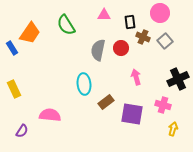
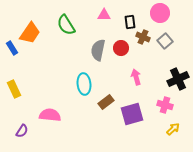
pink cross: moved 2 px right
purple square: rotated 25 degrees counterclockwise
yellow arrow: rotated 32 degrees clockwise
